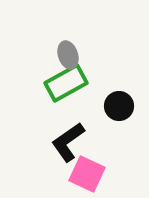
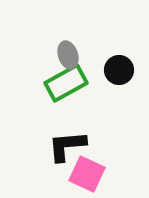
black circle: moved 36 px up
black L-shape: moved 1 px left, 4 px down; rotated 30 degrees clockwise
